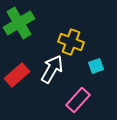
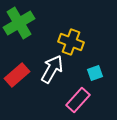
cyan square: moved 1 px left, 7 px down
